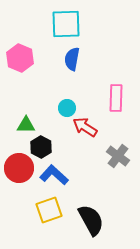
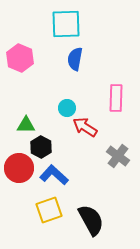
blue semicircle: moved 3 px right
